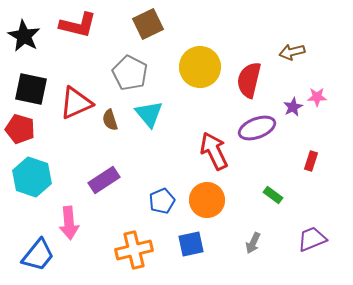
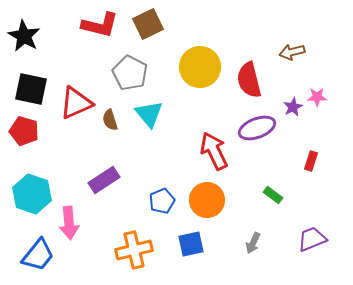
red L-shape: moved 22 px right
red semicircle: rotated 27 degrees counterclockwise
red pentagon: moved 4 px right, 2 px down
cyan hexagon: moved 17 px down
